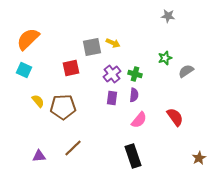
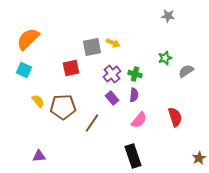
purple rectangle: rotated 48 degrees counterclockwise
red semicircle: rotated 18 degrees clockwise
brown line: moved 19 px right, 25 px up; rotated 12 degrees counterclockwise
